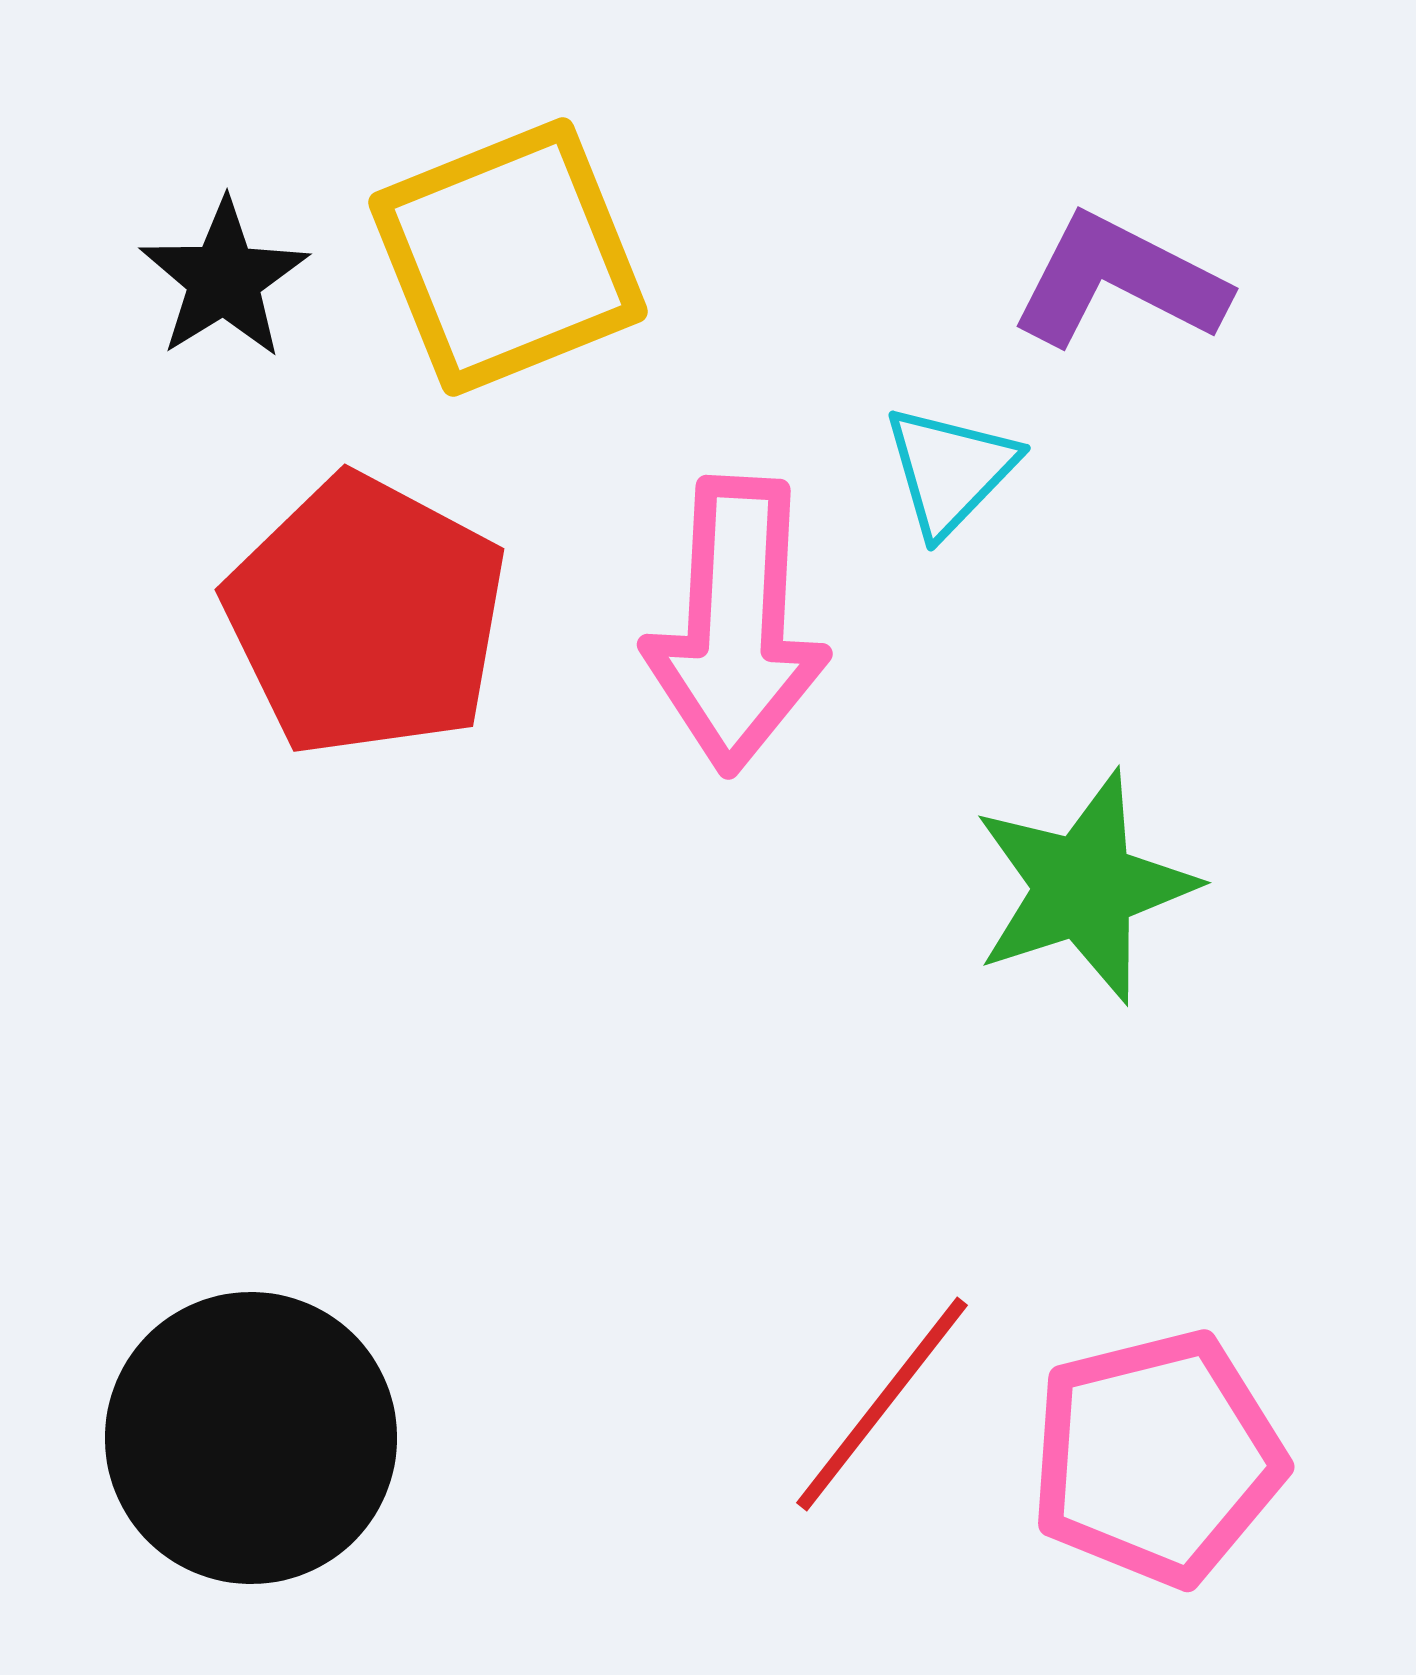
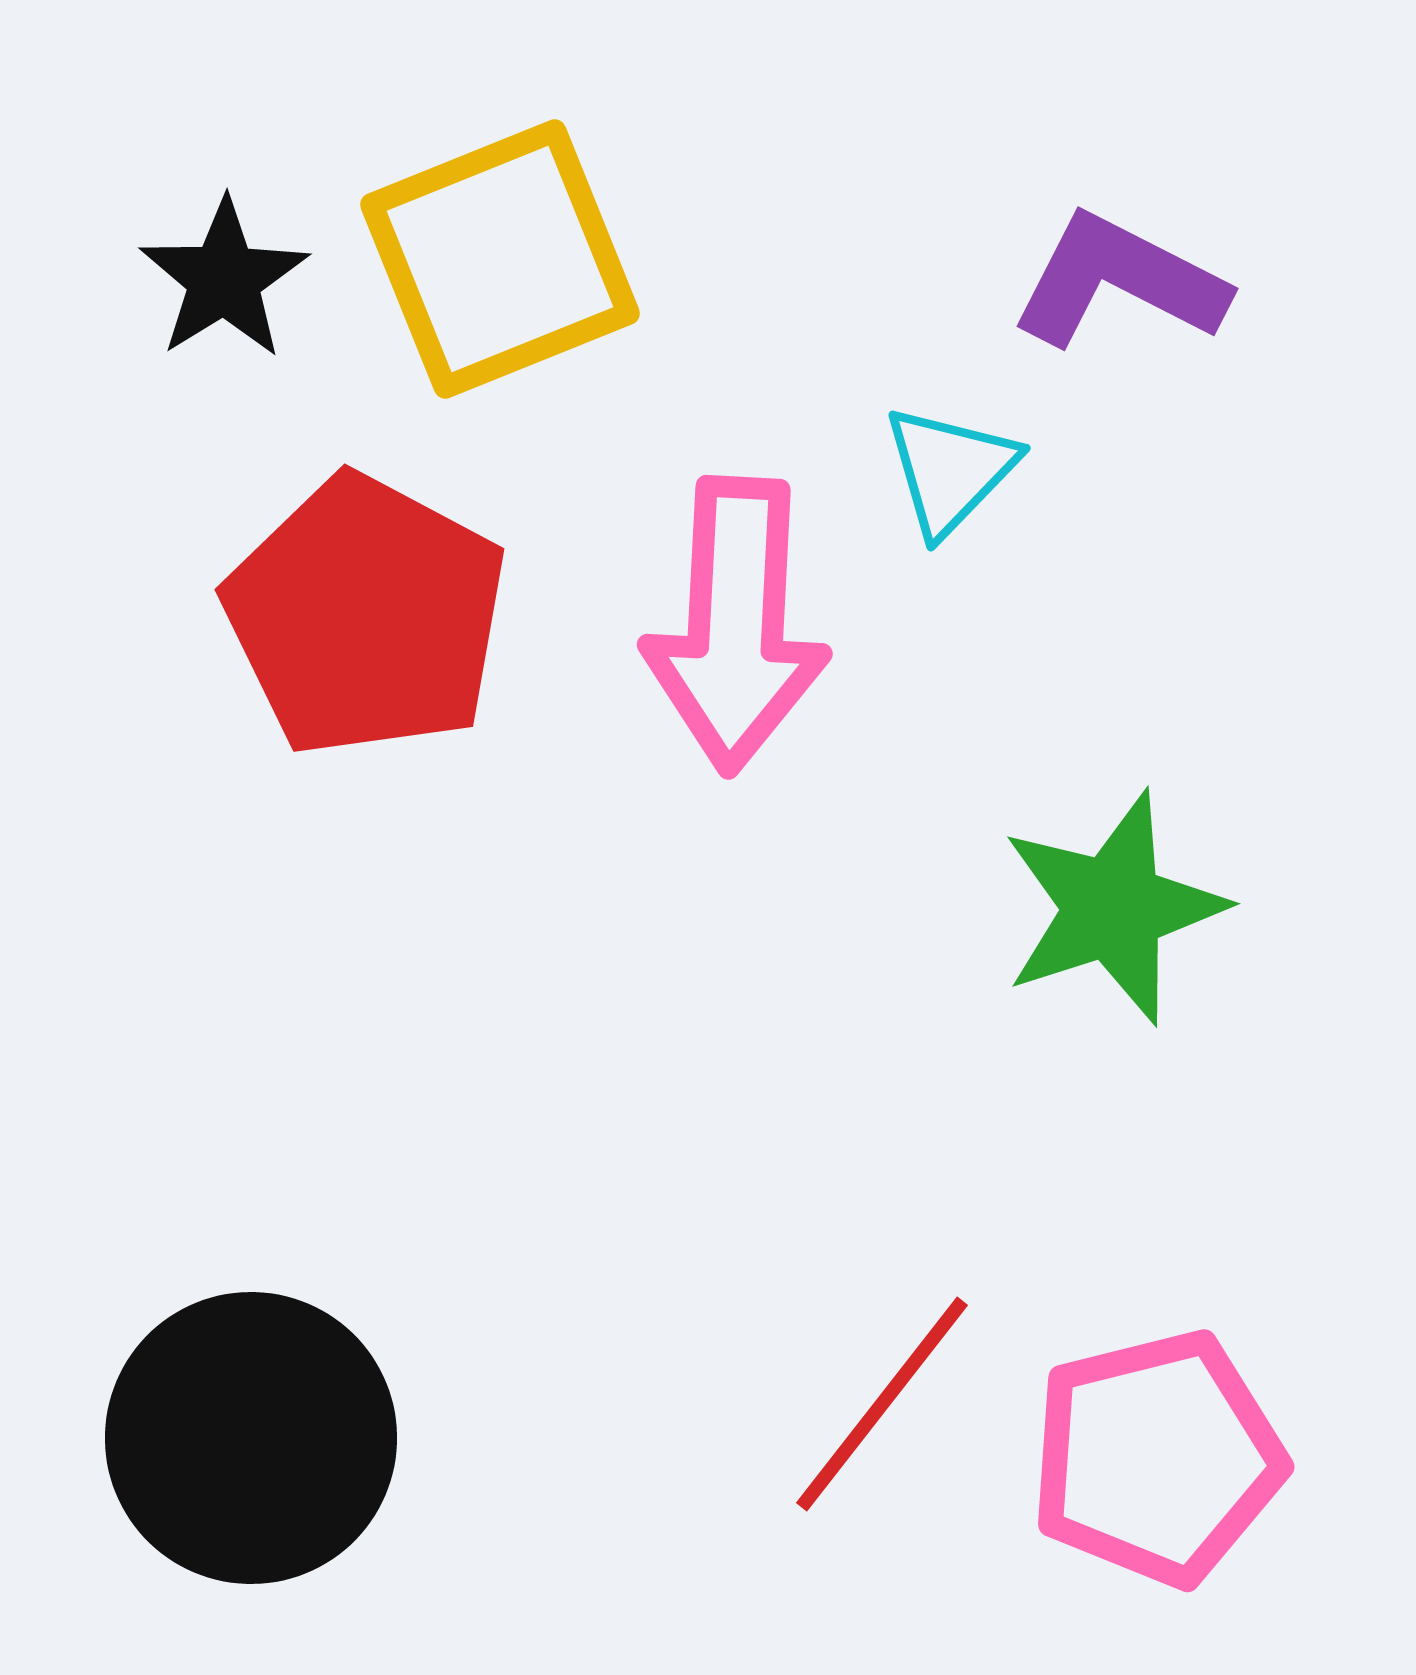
yellow square: moved 8 px left, 2 px down
green star: moved 29 px right, 21 px down
